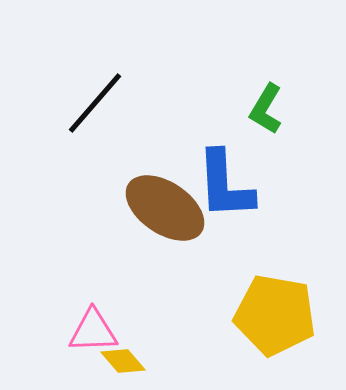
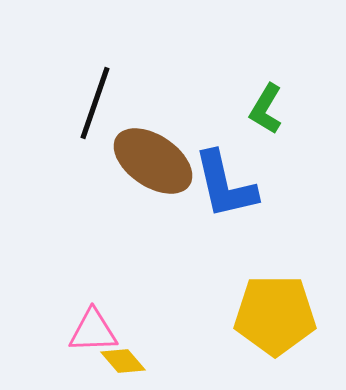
black line: rotated 22 degrees counterclockwise
blue L-shape: rotated 10 degrees counterclockwise
brown ellipse: moved 12 px left, 47 px up
yellow pentagon: rotated 10 degrees counterclockwise
